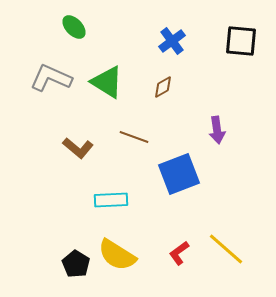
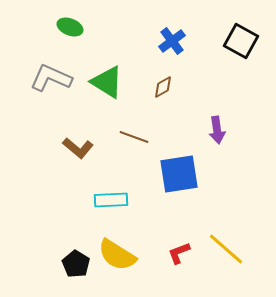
green ellipse: moved 4 px left; rotated 25 degrees counterclockwise
black square: rotated 24 degrees clockwise
blue square: rotated 12 degrees clockwise
red L-shape: rotated 15 degrees clockwise
